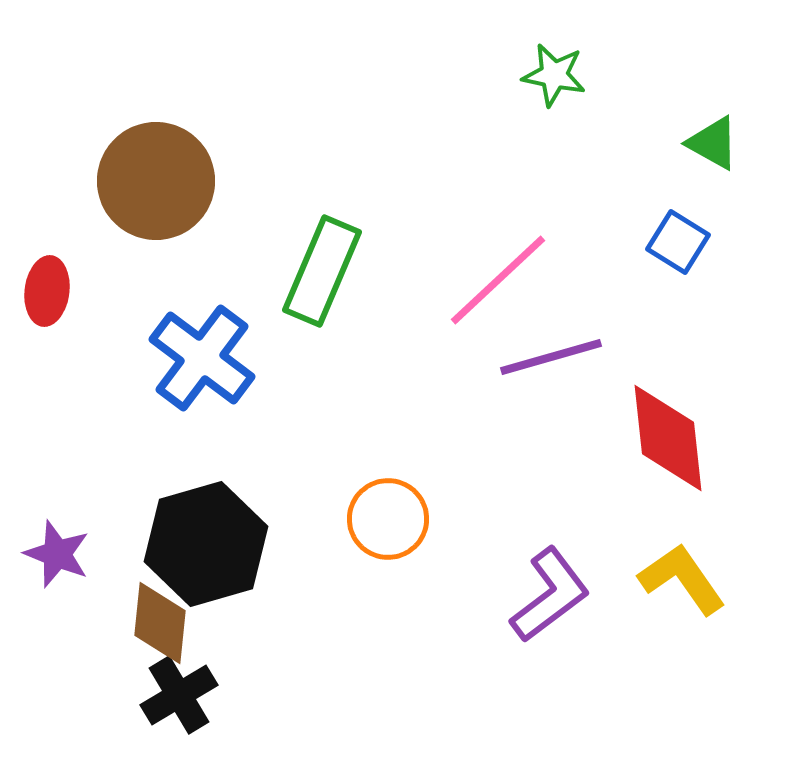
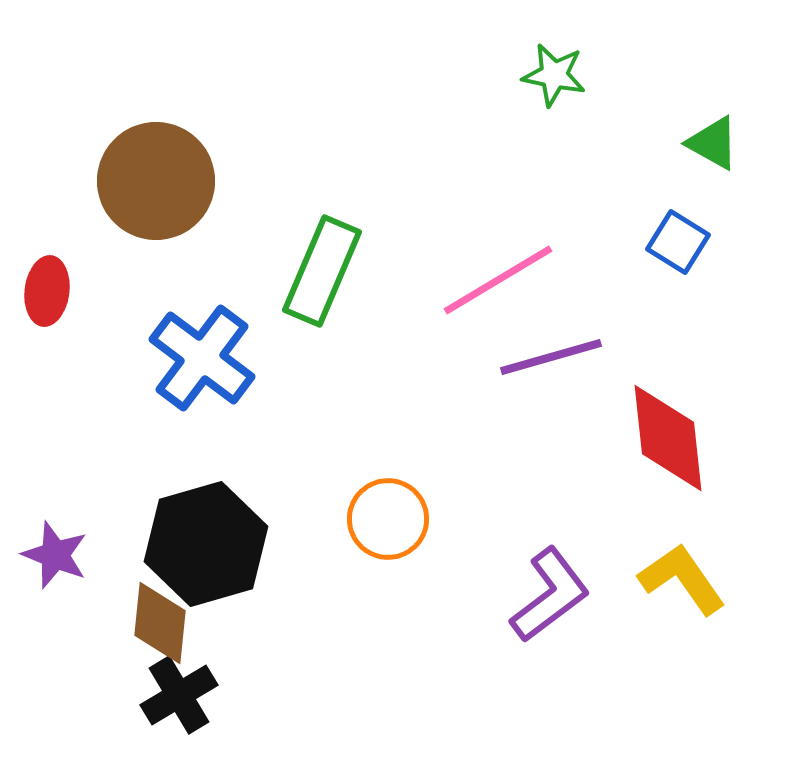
pink line: rotated 12 degrees clockwise
purple star: moved 2 px left, 1 px down
